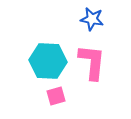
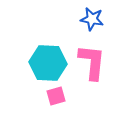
cyan hexagon: moved 2 px down
